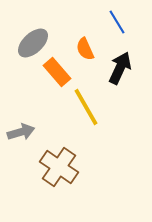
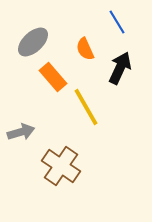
gray ellipse: moved 1 px up
orange rectangle: moved 4 px left, 5 px down
brown cross: moved 2 px right, 1 px up
